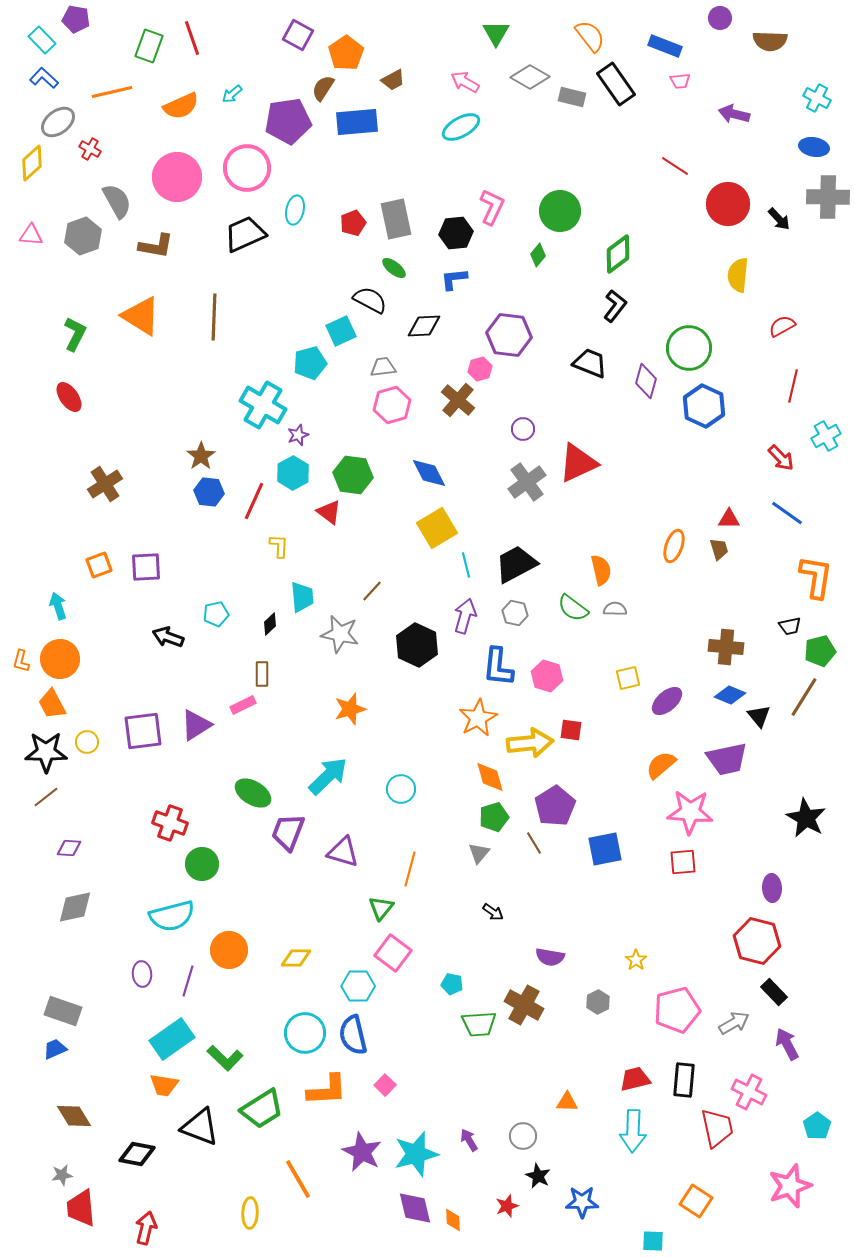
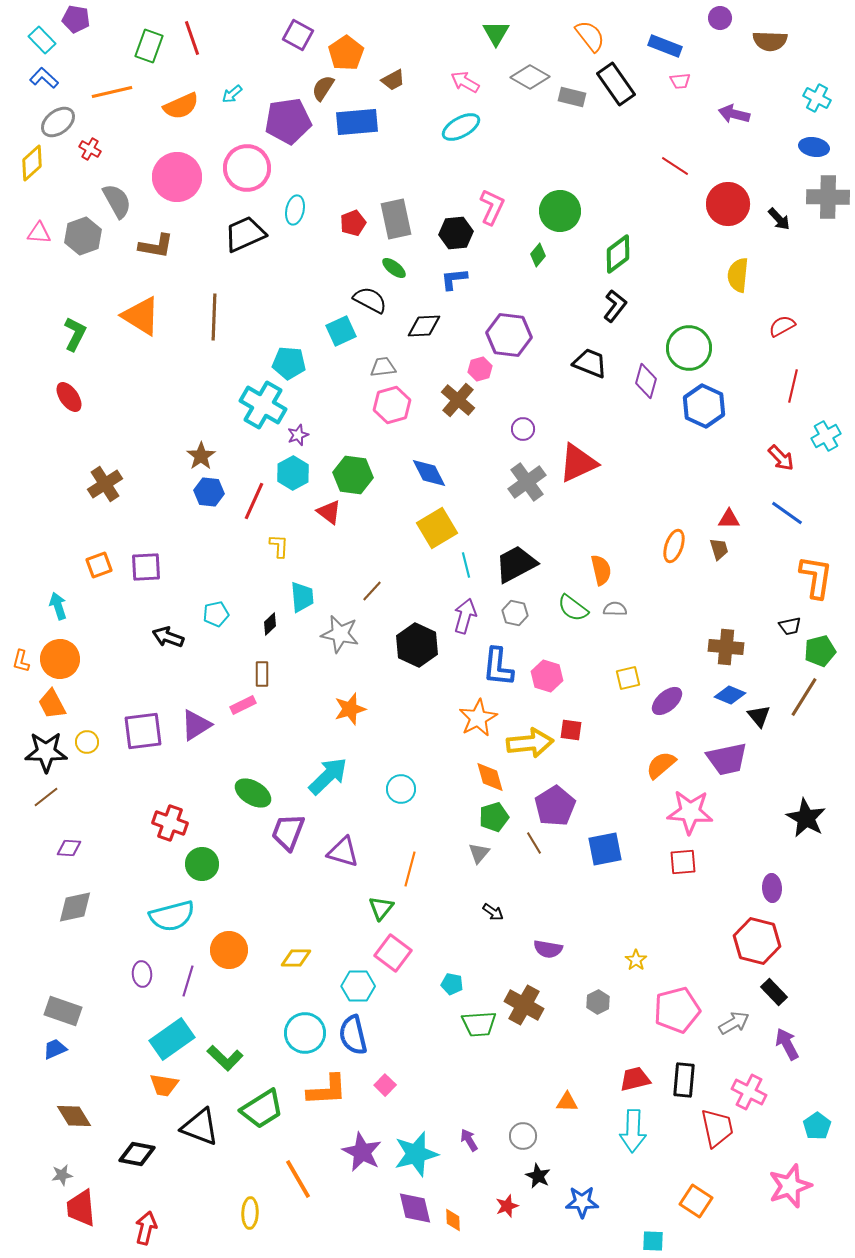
pink triangle at (31, 235): moved 8 px right, 2 px up
cyan pentagon at (310, 363): moved 21 px left; rotated 20 degrees clockwise
purple semicircle at (550, 957): moved 2 px left, 8 px up
